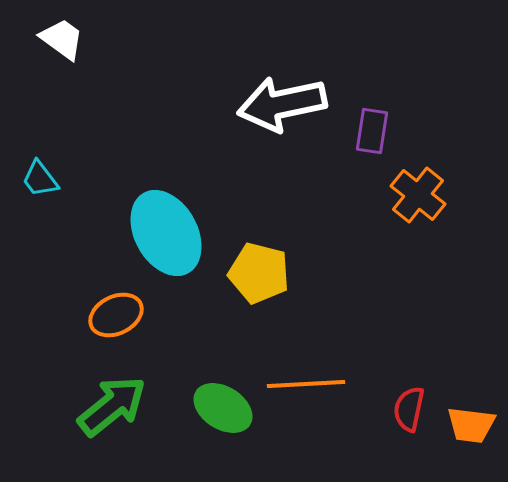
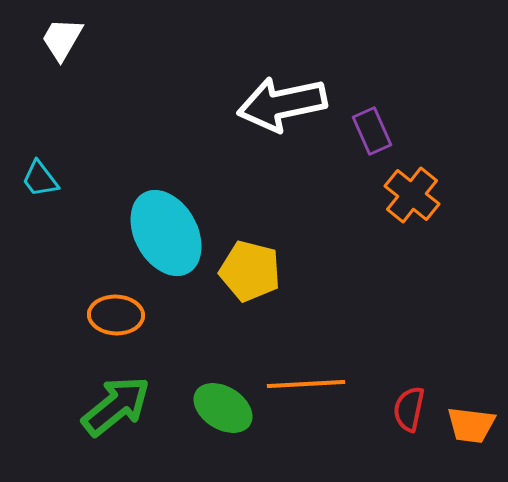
white trapezoid: rotated 96 degrees counterclockwise
purple rectangle: rotated 33 degrees counterclockwise
orange cross: moved 6 px left
yellow pentagon: moved 9 px left, 2 px up
orange ellipse: rotated 28 degrees clockwise
green arrow: moved 4 px right
